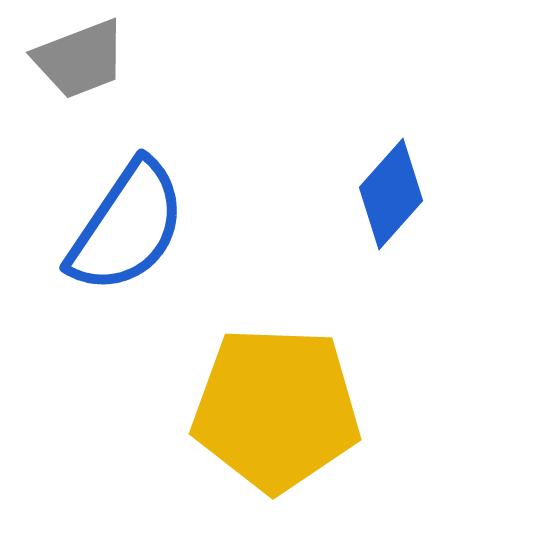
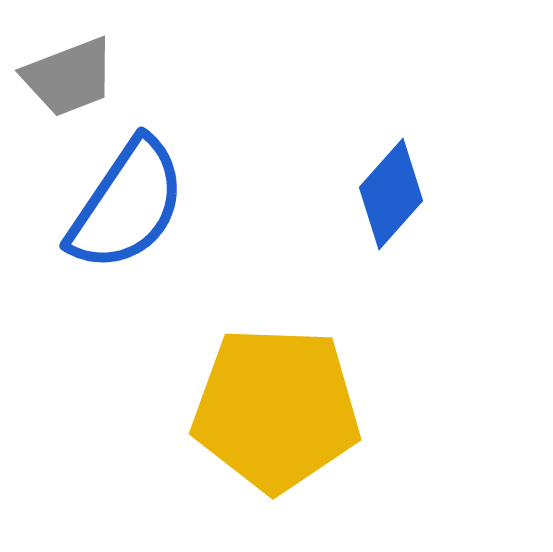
gray trapezoid: moved 11 px left, 18 px down
blue semicircle: moved 22 px up
